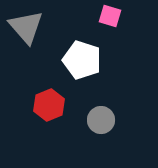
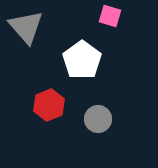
white pentagon: rotated 18 degrees clockwise
gray circle: moved 3 px left, 1 px up
